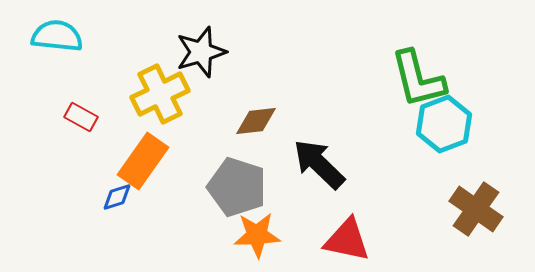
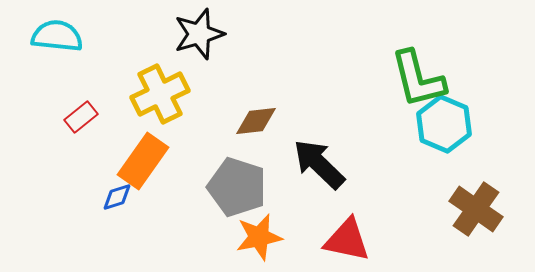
black star: moved 2 px left, 18 px up
red rectangle: rotated 68 degrees counterclockwise
cyan hexagon: rotated 16 degrees counterclockwise
orange star: moved 2 px right, 2 px down; rotated 9 degrees counterclockwise
